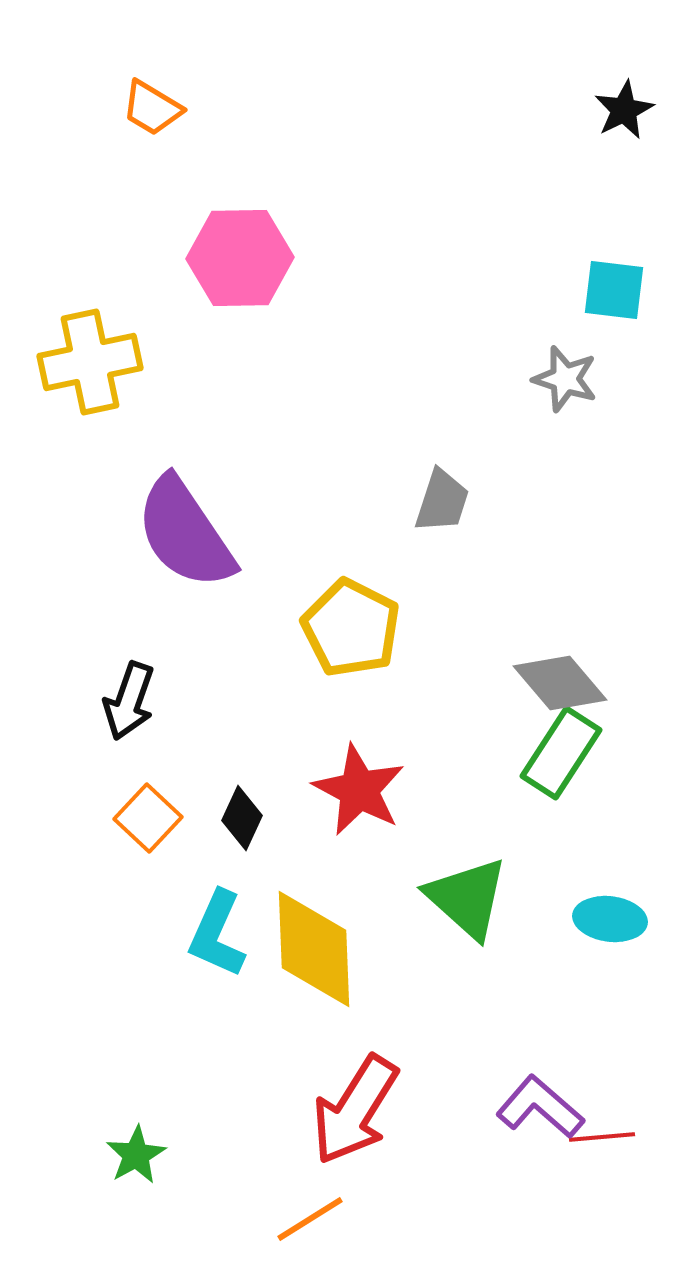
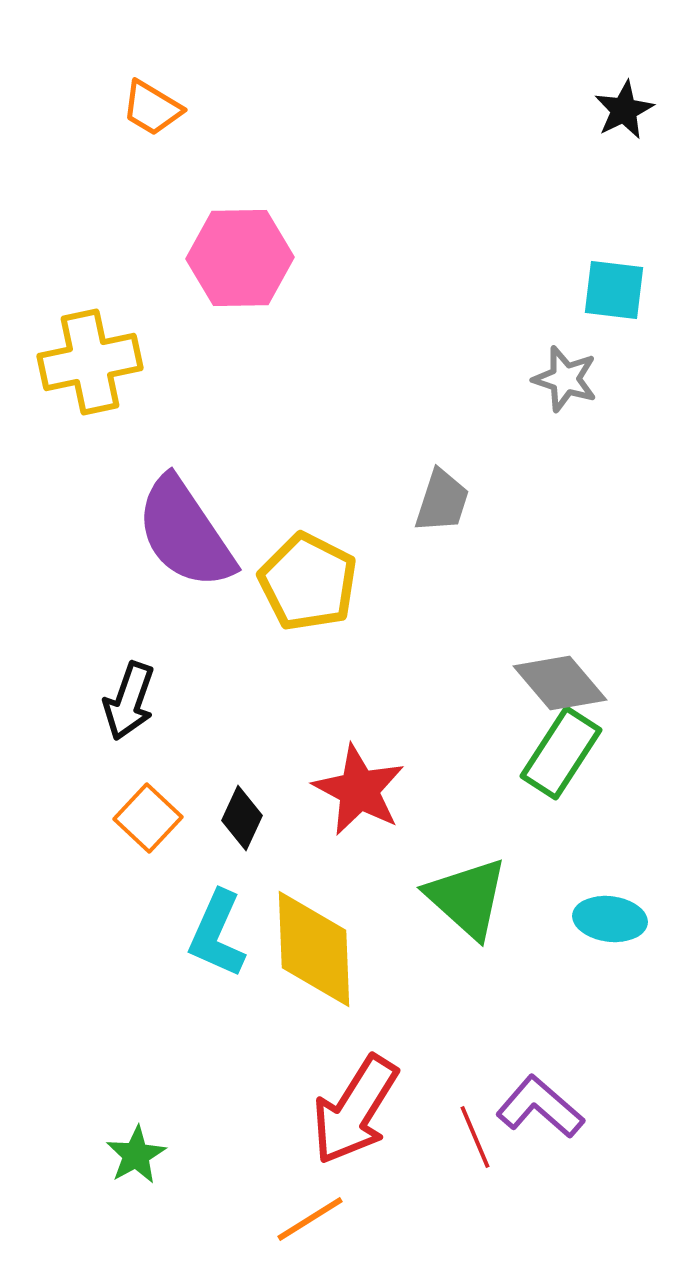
yellow pentagon: moved 43 px left, 46 px up
red line: moved 127 px left; rotated 72 degrees clockwise
